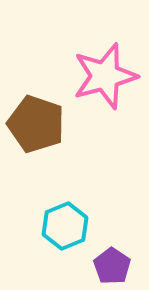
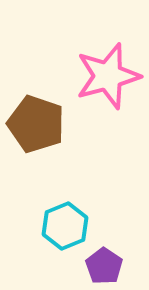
pink star: moved 3 px right
purple pentagon: moved 8 px left
